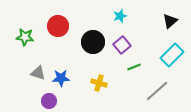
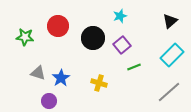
black circle: moved 4 px up
blue star: rotated 30 degrees counterclockwise
gray line: moved 12 px right, 1 px down
